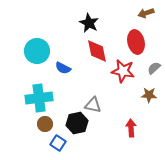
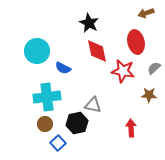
cyan cross: moved 8 px right, 1 px up
blue square: rotated 14 degrees clockwise
